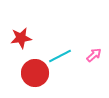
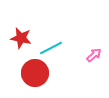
red star: rotated 20 degrees clockwise
cyan line: moved 9 px left, 8 px up
